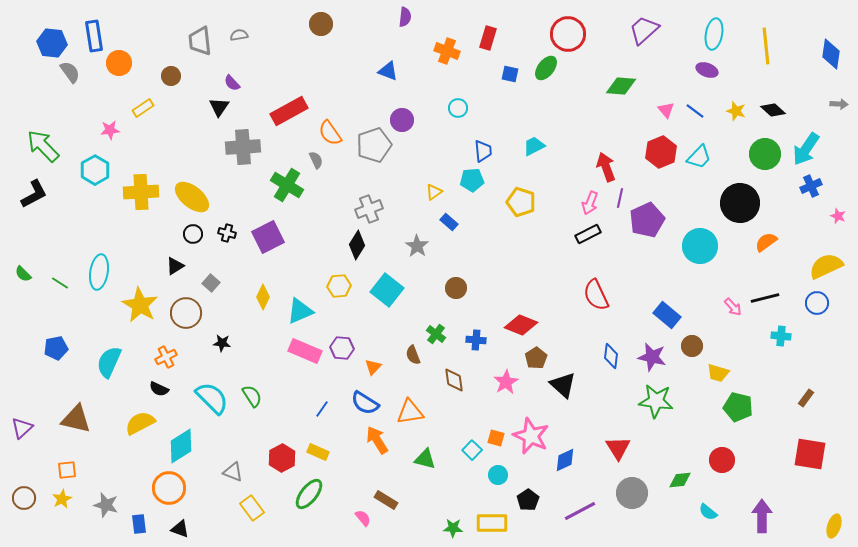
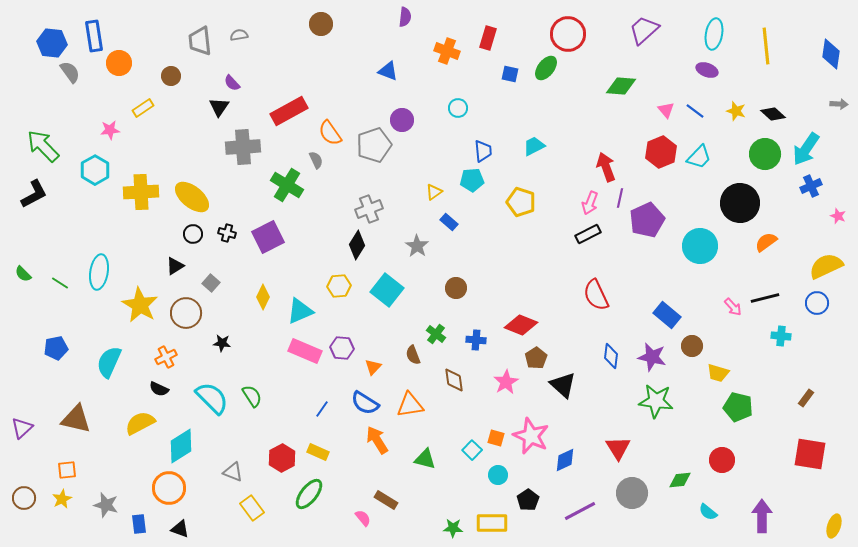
black diamond at (773, 110): moved 4 px down
orange triangle at (410, 412): moved 7 px up
